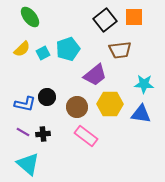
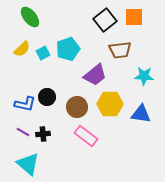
cyan star: moved 8 px up
